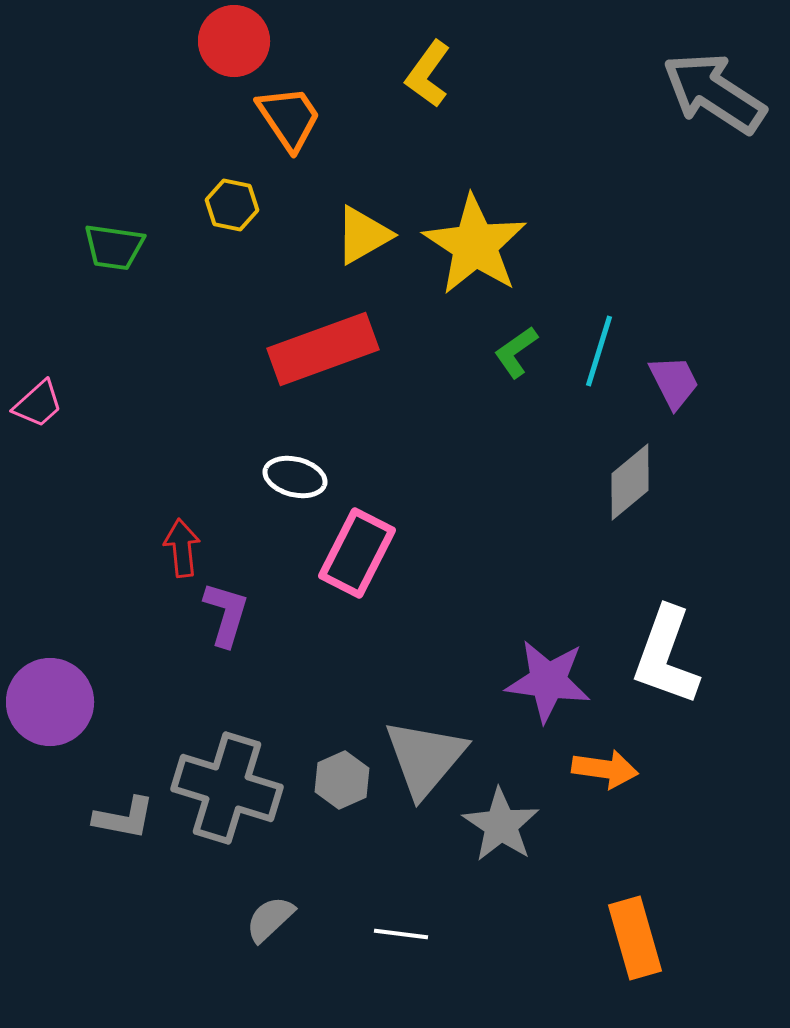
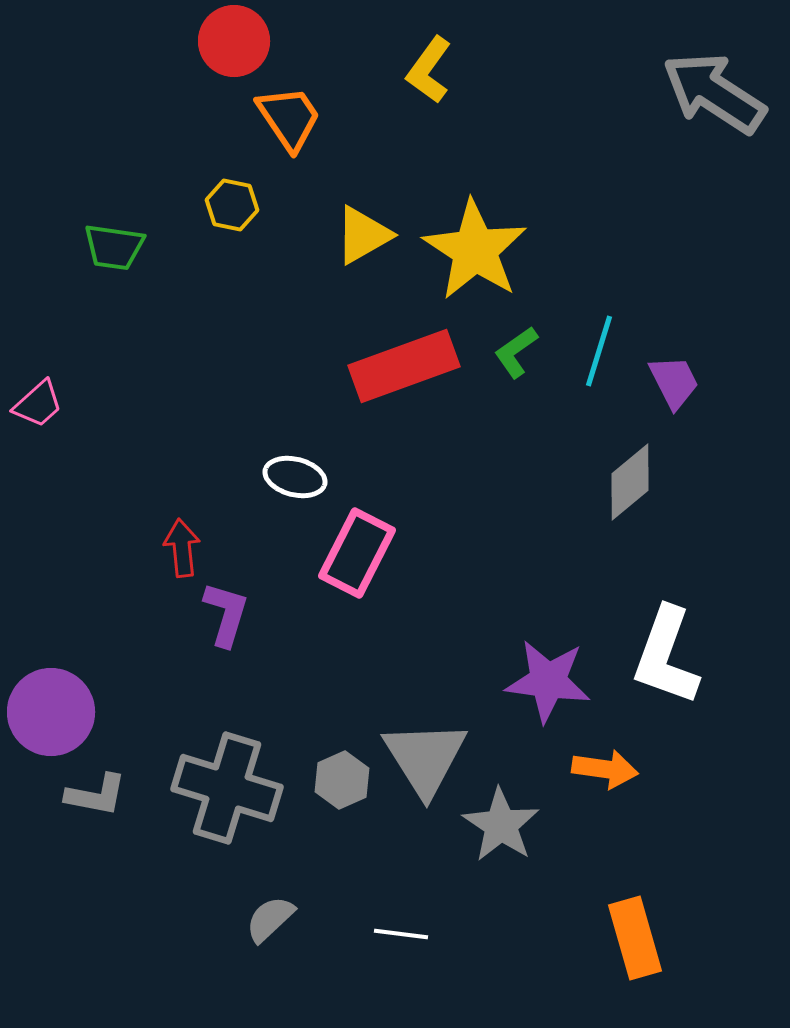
yellow L-shape: moved 1 px right, 4 px up
yellow star: moved 5 px down
red rectangle: moved 81 px right, 17 px down
purple circle: moved 1 px right, 10 px down
gray triangle: rotated 12 degrees counterclockwise
gray L-shape: moved 28 px left, 23 px up
